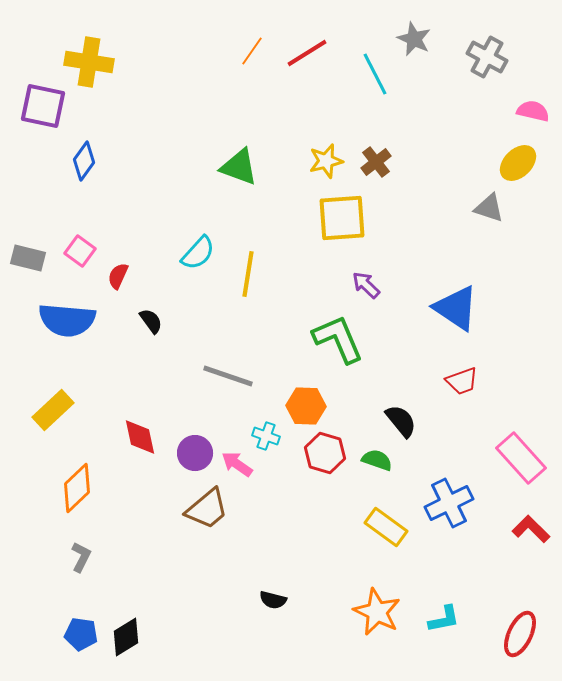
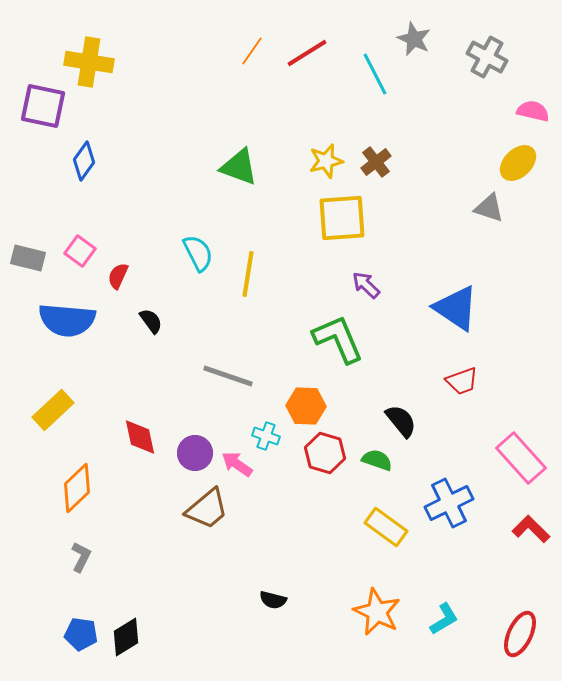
cyan semicircle at (198, 253): rotated 69 degrees counterclockwise
cyan L-shape at (444, 619): rotated 20 degrees counterclockwise
